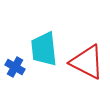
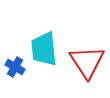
red triangle: rotated 30 degrees clockwise
